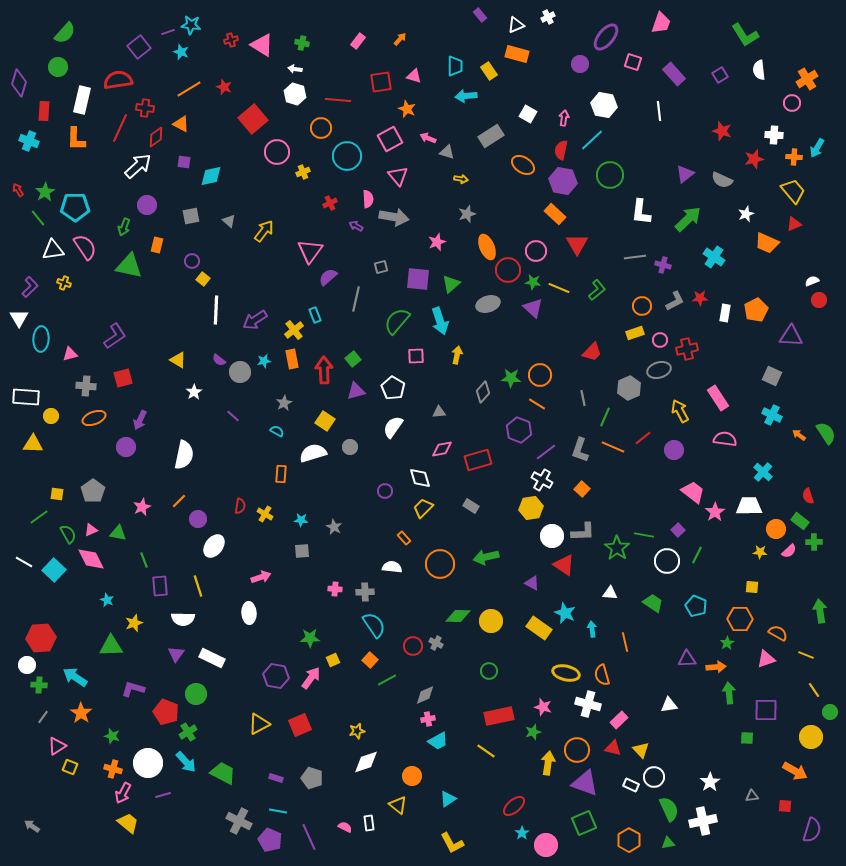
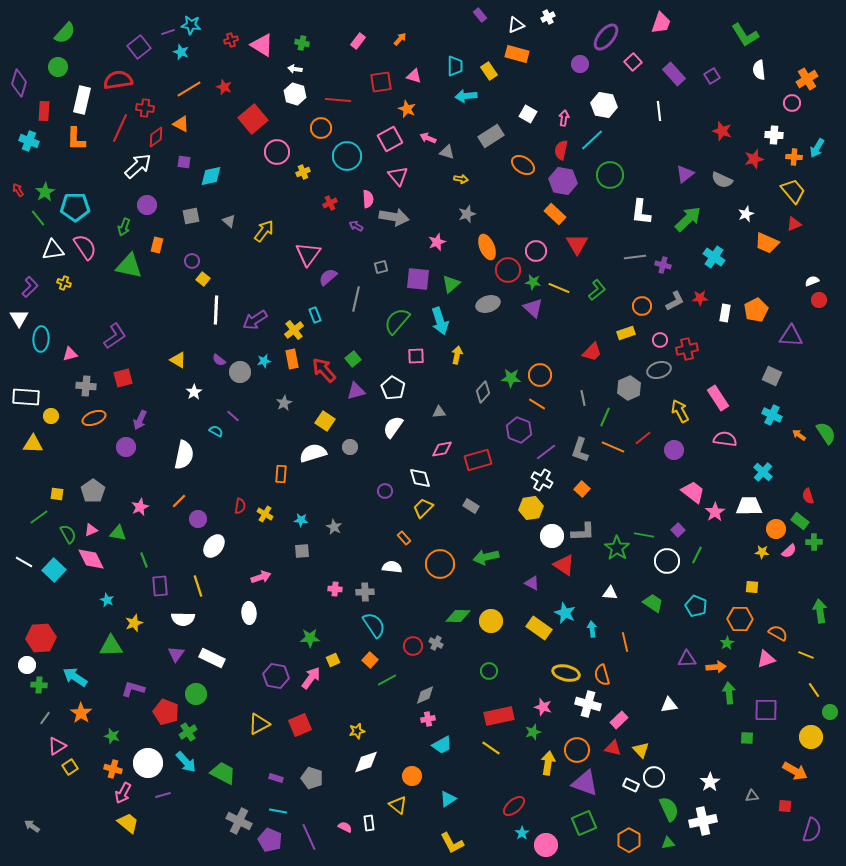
pink square at (633, 62): rotated 30 degrees clockwise
purple square at (720, 75): moved 8 px left, 1 px down
pink triangle at (310, 251): moved 2 px left, 3 px down
yellow rectangle at (635, 333): moved 9 px left
red arrow at (324, 370): rotated 40 degrees counterclockwise
cyan semicircle at (277, 431): moved 61 px left
pink star at (142, 507): moved 2 px left
yellow star at (760, 552): moved 2 px right
gray line at (43, 717): moved 2 px right, 1 px down
cyan trapezoid at (438, 741): moved 4 px right, 4 px down
yellow line at (486, 751): moved 5 px right, 3 px up
yellow square at (70, 767): rotated 35 degrees clockwise
